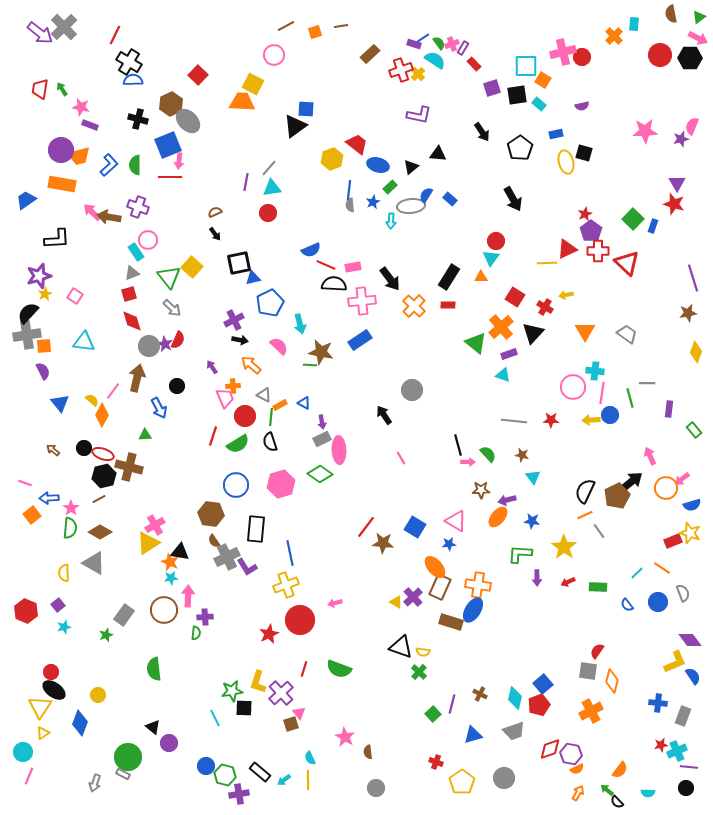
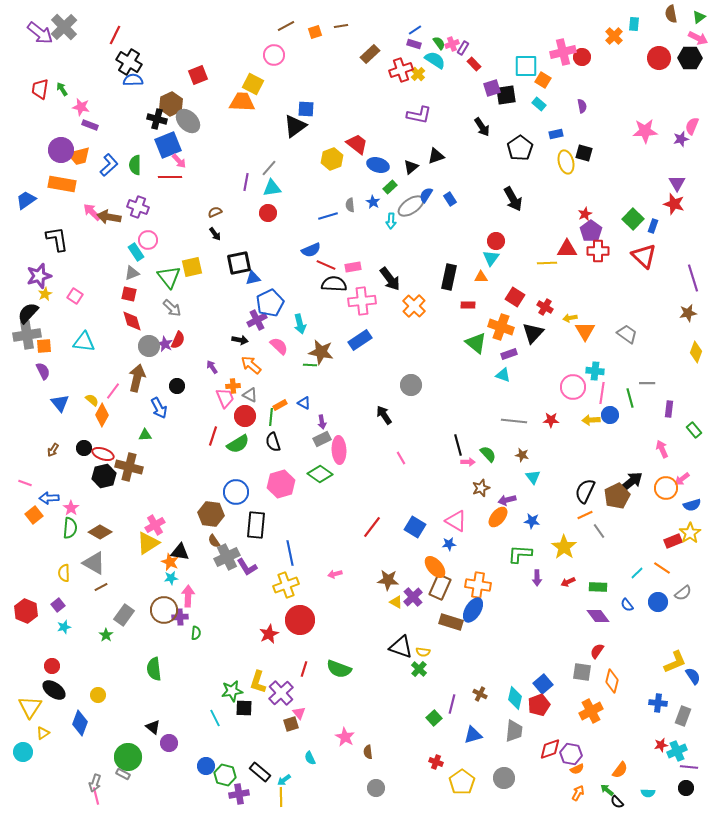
blue line at (423, 38): moved 8 px left, 8 px up
red circle at (660, 55): moved 1 px left, 3 px down
red square at (198, 75): rotated 24 degrees clockwise
black square at (517, 95): moved 11 px left
purple semicircle at (582, 106): rotated 88 degrees counterclockwise
black cross at (138, 119): moved 19 px right
black arrow at (482, 132): moved 5 px up
black triangle at (438, 154): moved 2 px left, 2 px down; rotated 24 degrees counterclockwise
pink arrow at (179, 161): rotated 49 degrees counterclockwise
blue line at (349, 190): moved 21 px left, 26 px down; rotated 66 degrees clockwise
blue rectangle at (450, 199): rotated 16 degrees clockwise
blue star at (373, 202): rotated 16 degrees counterclockwise
gray ellipse at (411, 206): rotated 28 degrees counterclockwise
black L-shape at (57, 239): rotated 96 degrees counterclockwise
red triangle at (567, 249): rotated 25 degrees clockwise
red triangle at (627, 263): moved 17 px right, 7 px up
yellow square at (192, 267): rotated 35 degrees clockwise
black rectangle at (449, 277): rotated 20 degrees counterclockwise
red square at (129, 294): rotated 28 degrees clockwise
yellow arrow at (566, 295): moved 4 px right, 23 px down
red rectangle at (448, 305): moved 20 px right
purple cross at (234, 320): moved 23 px right
orange cross at (501, 327): rotated 30 degrees counterclockwise
gray circle at (412, 390): moved 1 px left, 5 px up
gray triangle at (264, 395): moved 14 px left
black semicircle at (270, 442): moved 3 px right
brown arrow at (53, 450): rotated 96 degrees counterclockwise
pink arrow at (650, 456): moved 12 px right, 7 px up
blue circle at (236, 485): moved 7 px down
brown star at (481, 490): moved 2 px up; rotated 18 degrees counterclockwise
brown line at (99, 499): moved 2 px right, 88 px down
orange square at (32, 515): moved 2 px right
red line at (366, 527): moved 6 px right
black rectangle at (256, 529): moved 4 px up
yellow star at (690, 533): rotated 20 degrees clockwise
brown star at (383, 543): moved 5 px right, 37 px down
gray semicircle at (683, 593): rotated 72 degrees clockwise
pink arrow at (335, 603): moved 29 px up
purple cross at (205, 617): moved 25 px left
green star at (106, 635): rotated 16 degrees counterclockwise
purple diamond at (690, 640): moved 92 px left, 24 px up
gray square at (588, 671): moved 6 px left, 1 px down
red circle at (51, 672): moved 1 px right, 6 px up
green cross at (419, 672): moved 3 px up
yellow triangle at (40, 707): moved 10 px left
green square at (433, 714): moved 1 px right, 4 px down
gray trapezoid at (514, 731): rotated 65 degrees counterclockwise
pink line at (29, 776): moved 67 px right, 20 px down; rotated 36 degrees counterclockwise
yellow line at (308, 780): moved 27 px left, 17 px down
